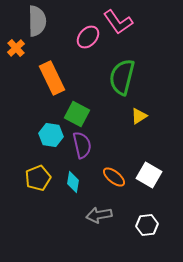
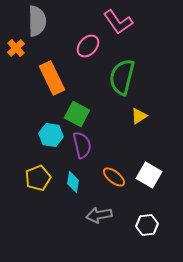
pink ellipse: moved 9 px down
